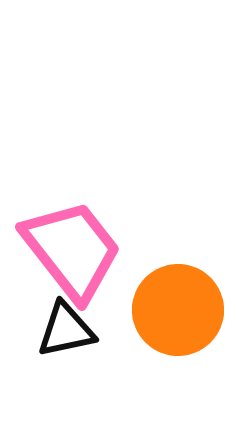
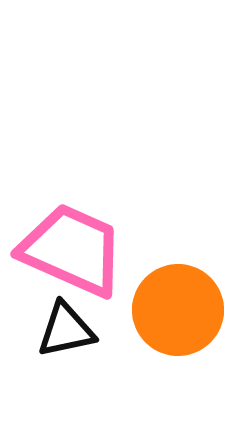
pink trapezoid: rotated 28 degrees counterclockwise
